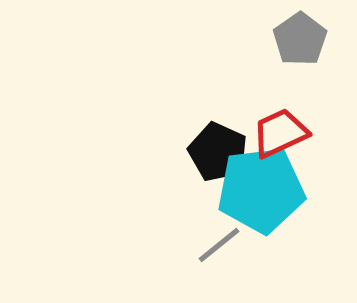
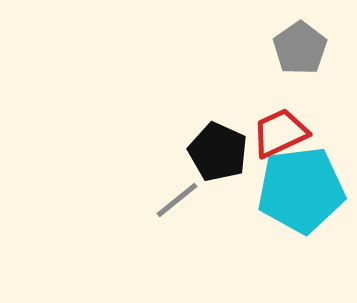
gray pentagon: moved 9 px down
cyan pentagon: moved 40 px right
gray line: moved 42 px left, 45 px up
